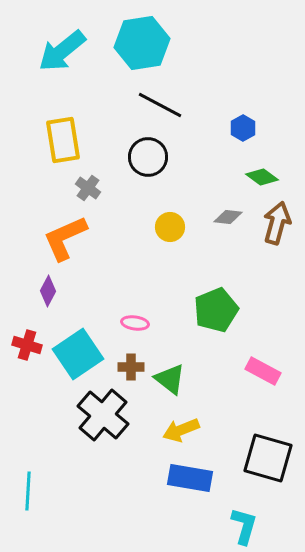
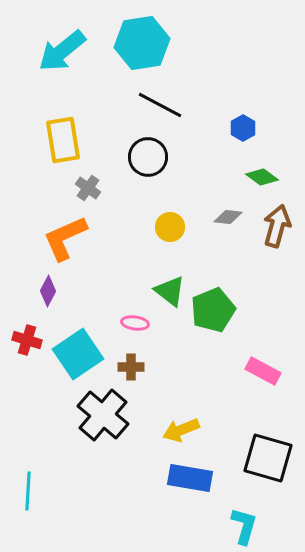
brown arrow: moved 3 px down
green pentagon: moved 3 px left
red cross: moved 5 px up
green triangle: moved 88 px up
